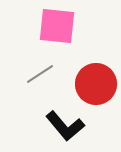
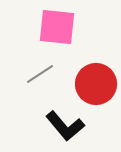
pink square: moved 1 px down
